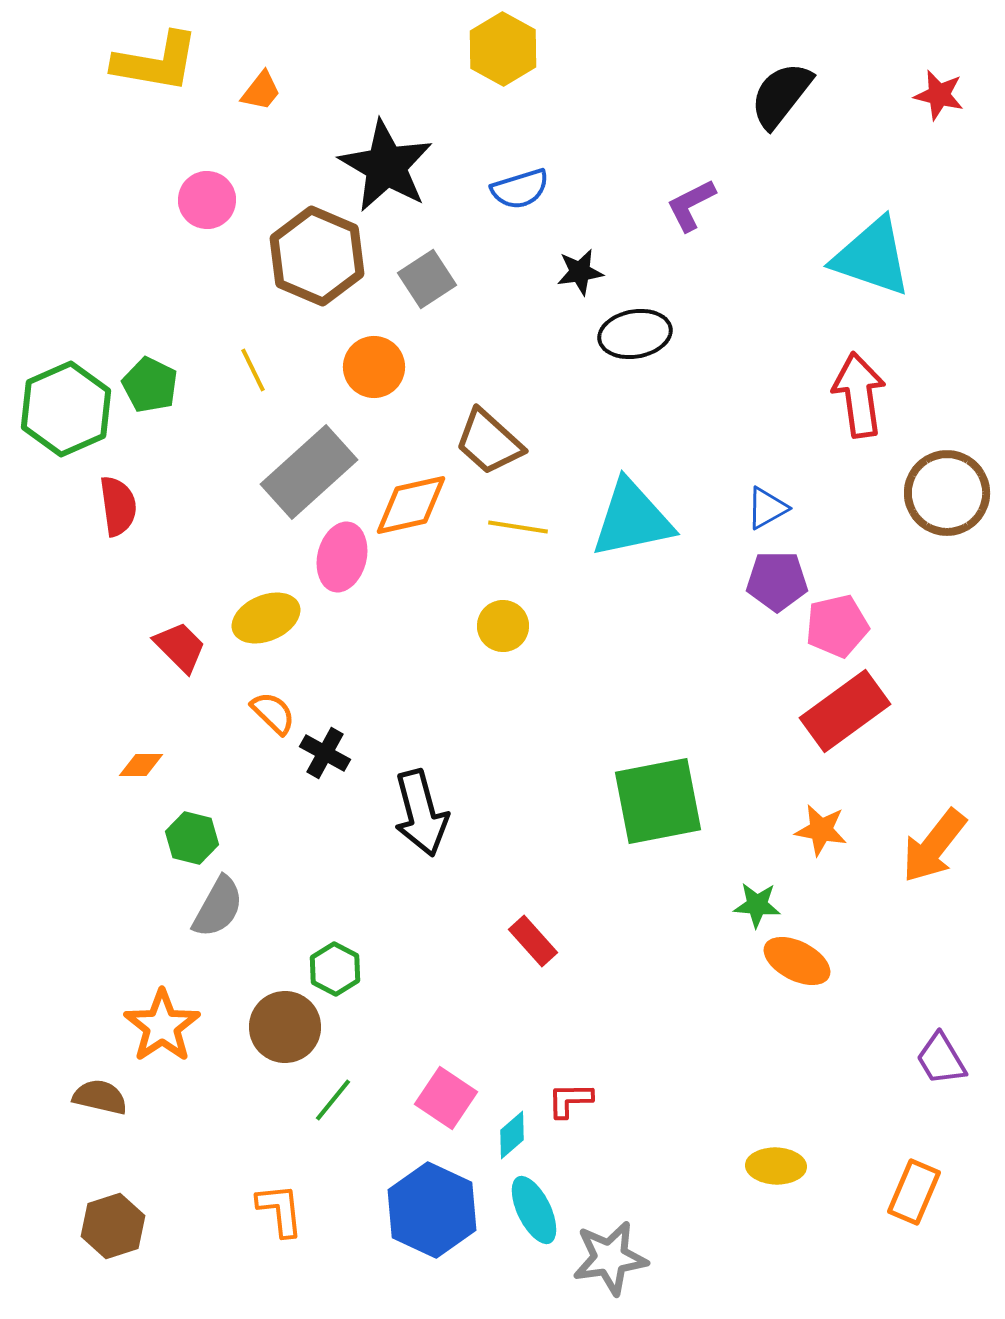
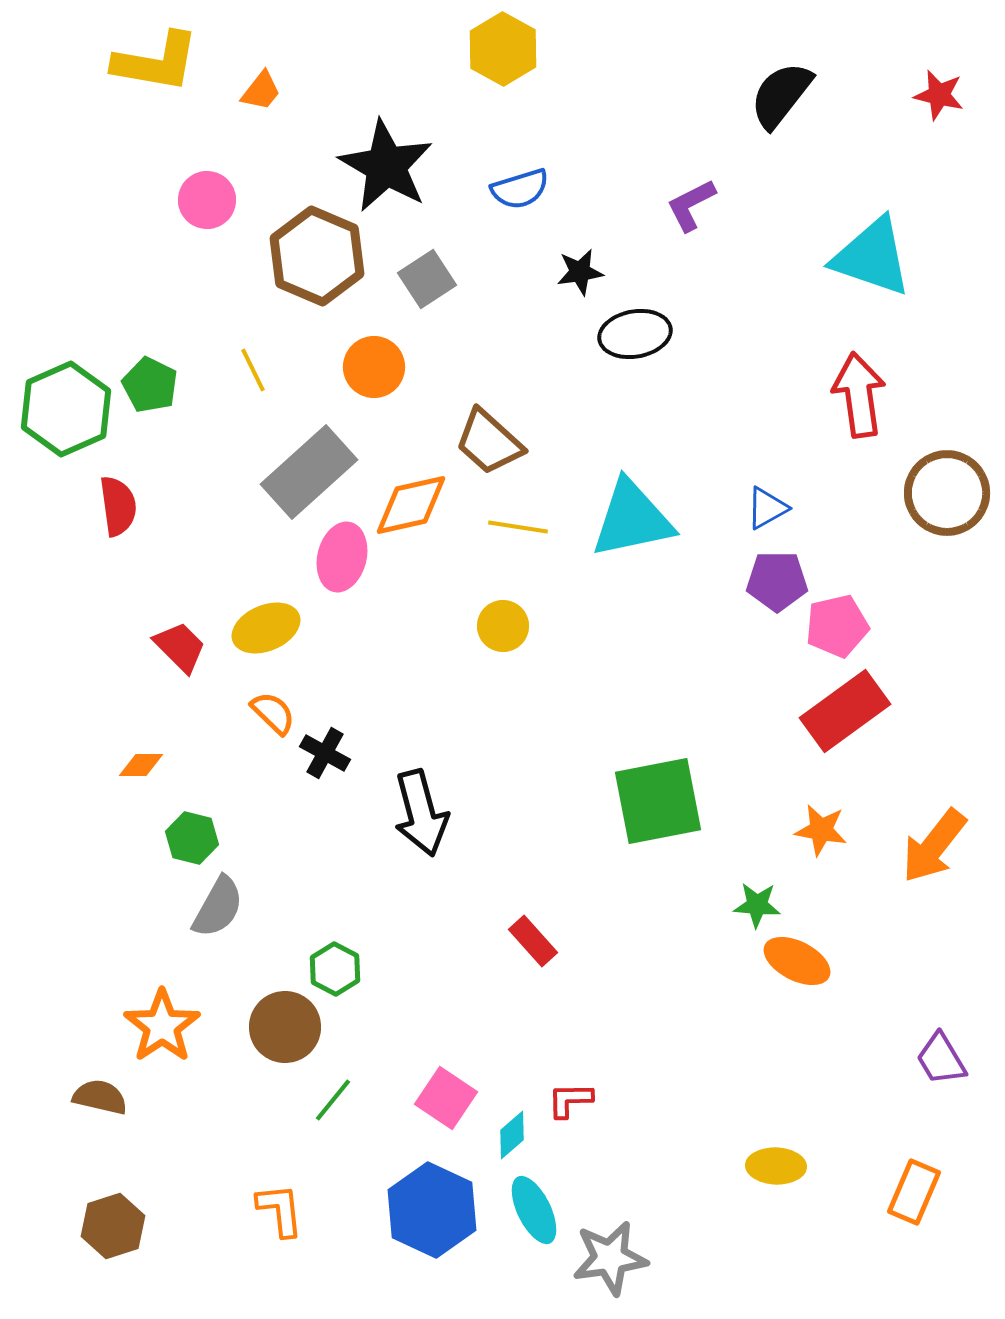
yellow ellipse at (266, 618): moved 10 px down
